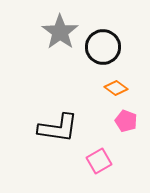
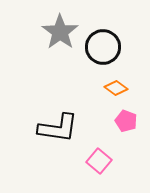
pink square: rotated 20 degrees counterclockwise
